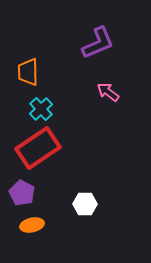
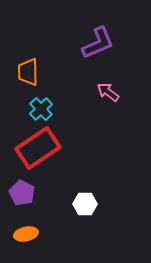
orange ellipse: moved 6 px left, 9 px down
